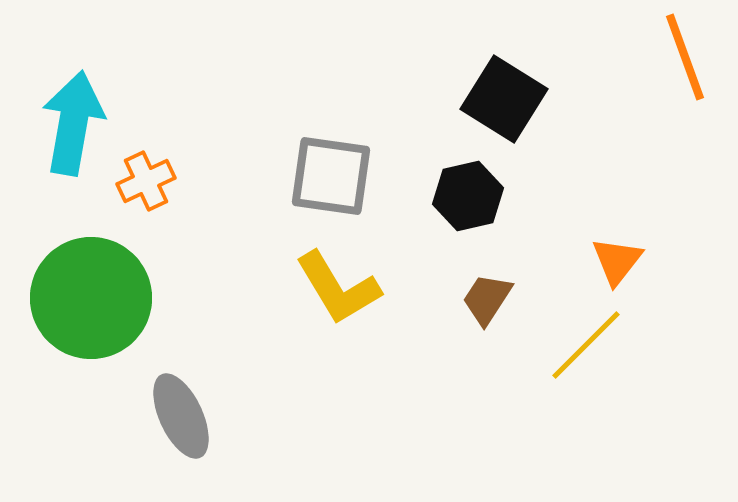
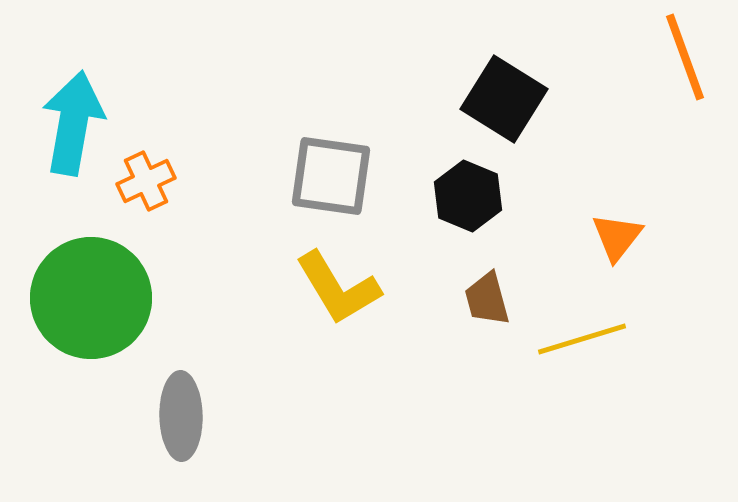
black hexagon: rotated 24 degrees counterclockwise
orange triangle: moved 24 px up
brown trapezoid: rotated 48 degrees counterclockwise
yellow line: moved 4 px left, 6 px up; rotated 28 degrees clockwise
gray ellipse: rotated 24 degrees clockwise
